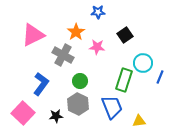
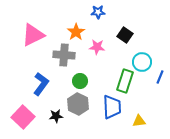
black square: rotated 21 degrees counterclockwise
gray cross: moved 1 px right; rotated 25 degrees counterclockwise
cyan circle: moved 1 px left, 1 px up
green rectangle: moved 1 px right, 1 px down
blue trapezoid: rotated 20 degrees clockwise
pink square: moved 4 px down
